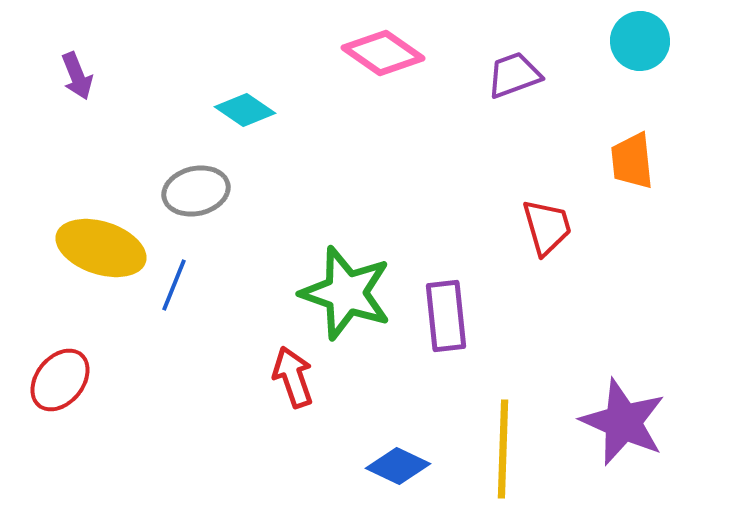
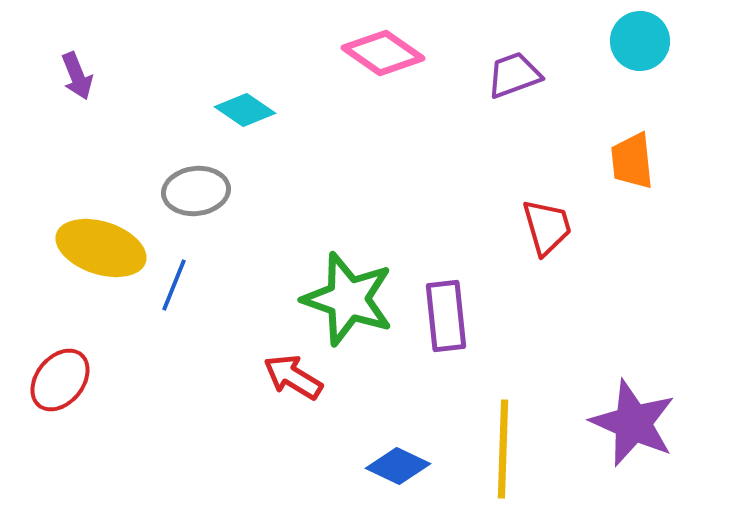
gray ellipse: rotated 6 degrees clockwise
green star: moved 2 px right, 6 px down
red arrow: rotated 40 degrees counterclockwise
purple star: moved 10 px right, 1 px down
